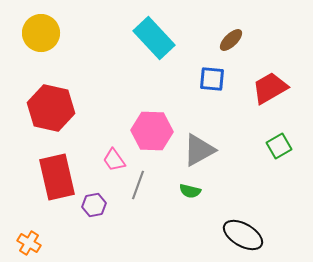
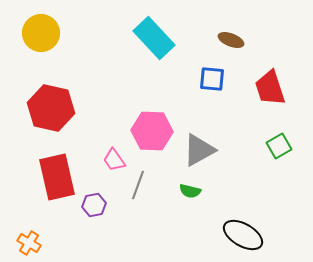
brown ellipse: rotated 65 degrees clockwise
red trapezoid: rotated 78 degrees counterclockwise
